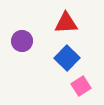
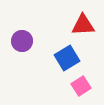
red triangle: moved 17 px right, 2 px down
blue square: rotated 15 degrees clockwise
